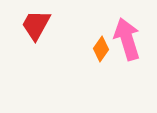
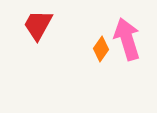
red trapezoid: moved 2 px right
